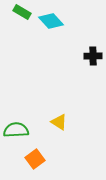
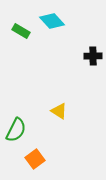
green rectangle: moved 1 px left, 19 px down
cyan diamond: moved 1 px right
yellow triangle: moved 11 px up
green semicircle: rotated 120 degrees clockwise
